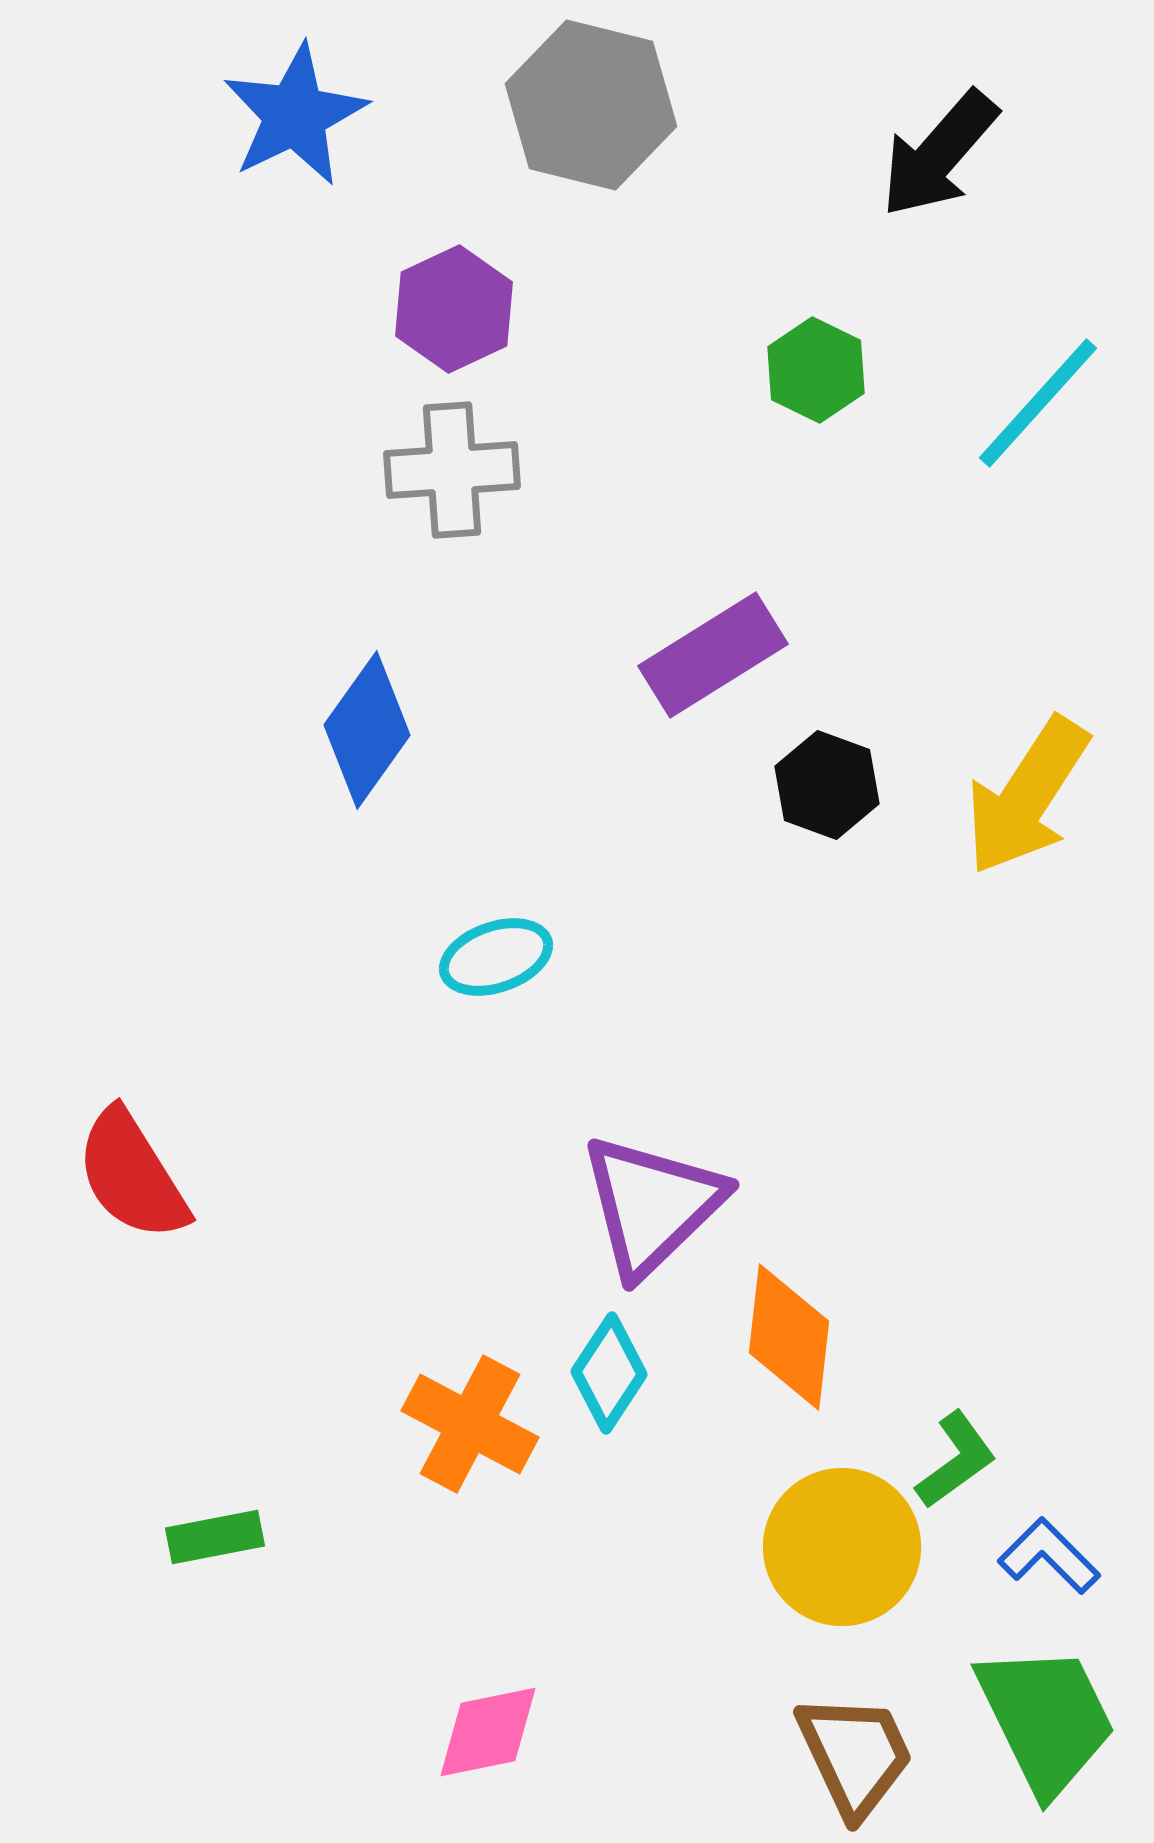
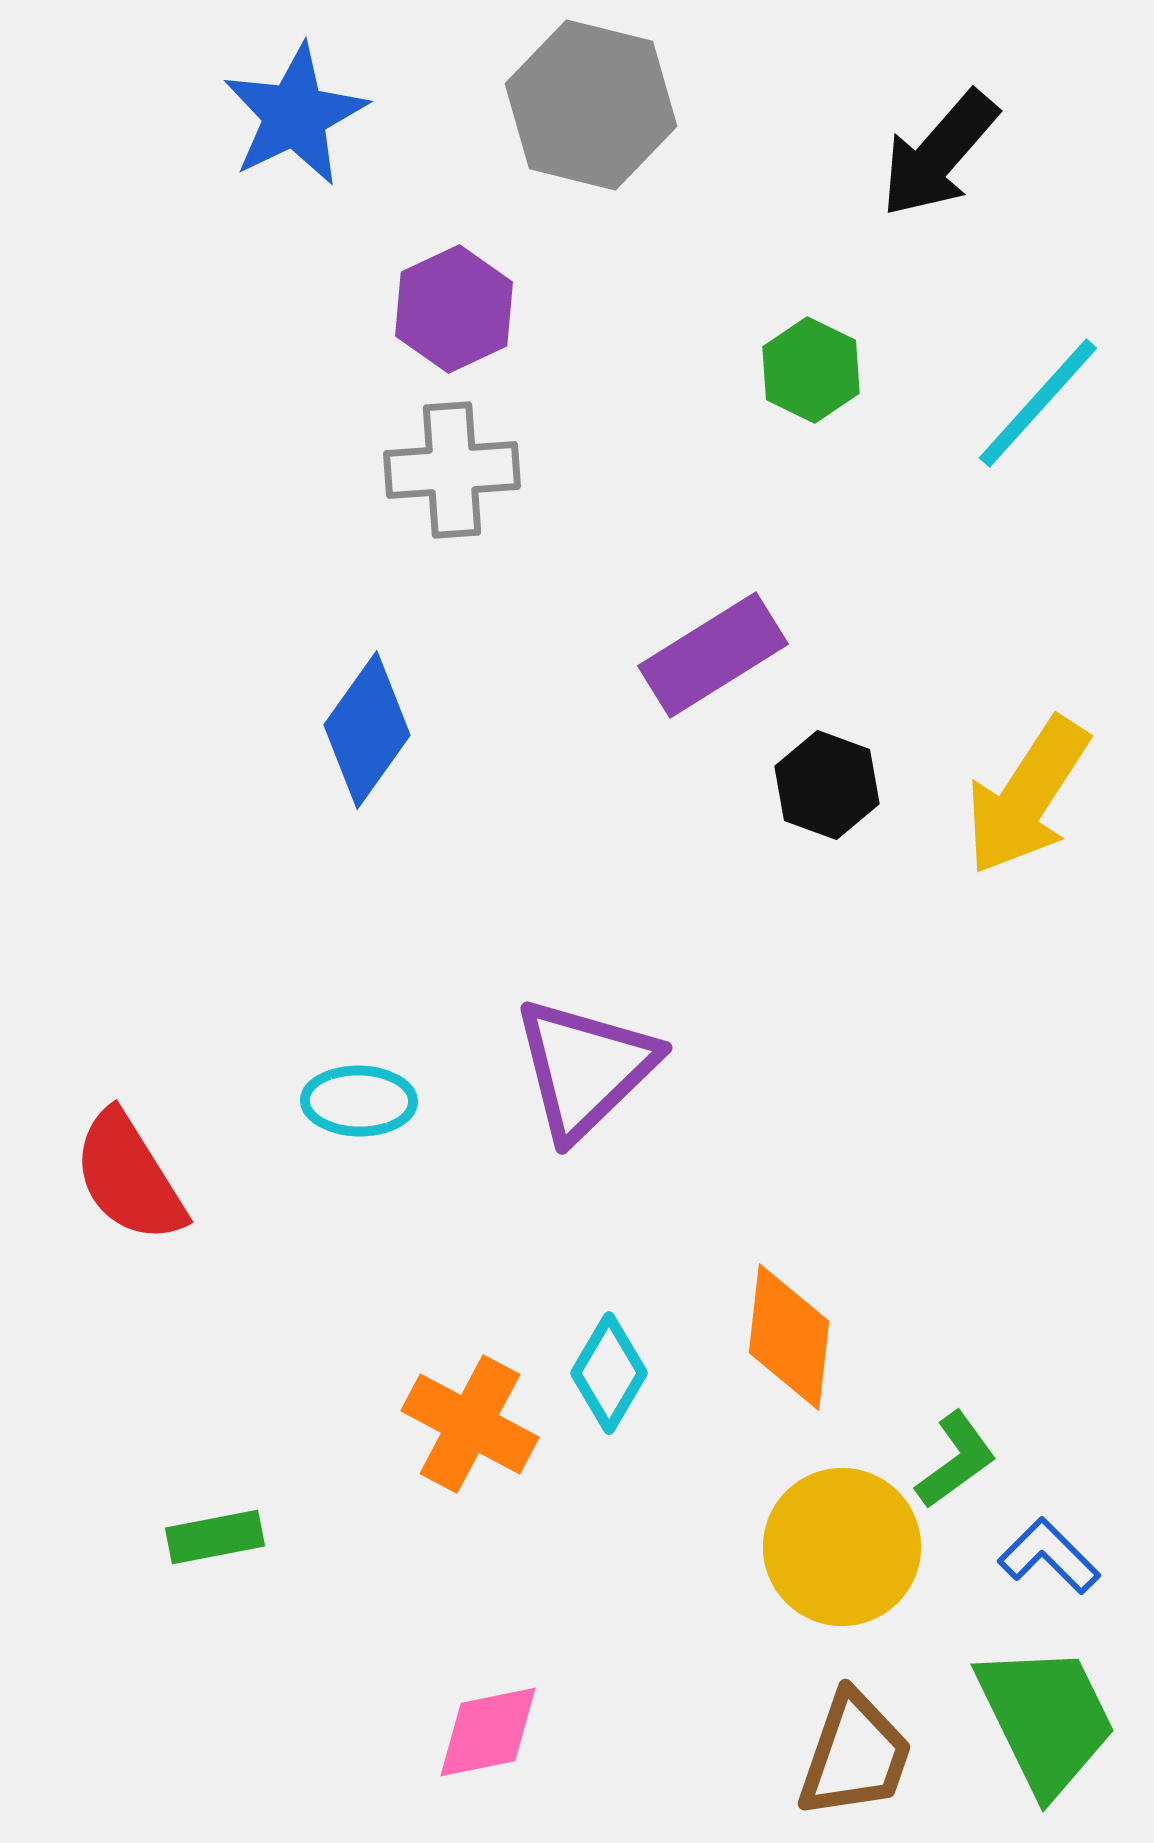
green hexagon: moved 5 px left
cyan ellipse: moved 137 px left, 144 px down; rotated 20 degrees clockwise
red semicircle: moved 3 px left, 2 px down
purple triangle: moved 67 px left, 137 px up
cyan diamond: rotated 3 degrees counterclockwise
brown trapezoid: rotated 44 degrees clockwise
